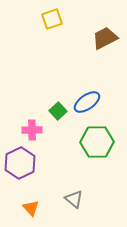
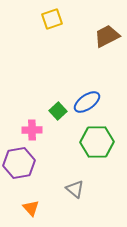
brown trapezoid: moved 2 px right, 2 px up
purple hexagon: moved 1 px left; rotated 16 degrees clockwise
gray triangle: moved 1 px right, 10 px up
